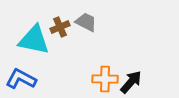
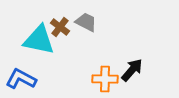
brown cross: rotated 30 degrees counterclockwise
cyan triangle: moved 5 px right
black arrow: moved 1 px right, 12 px up
